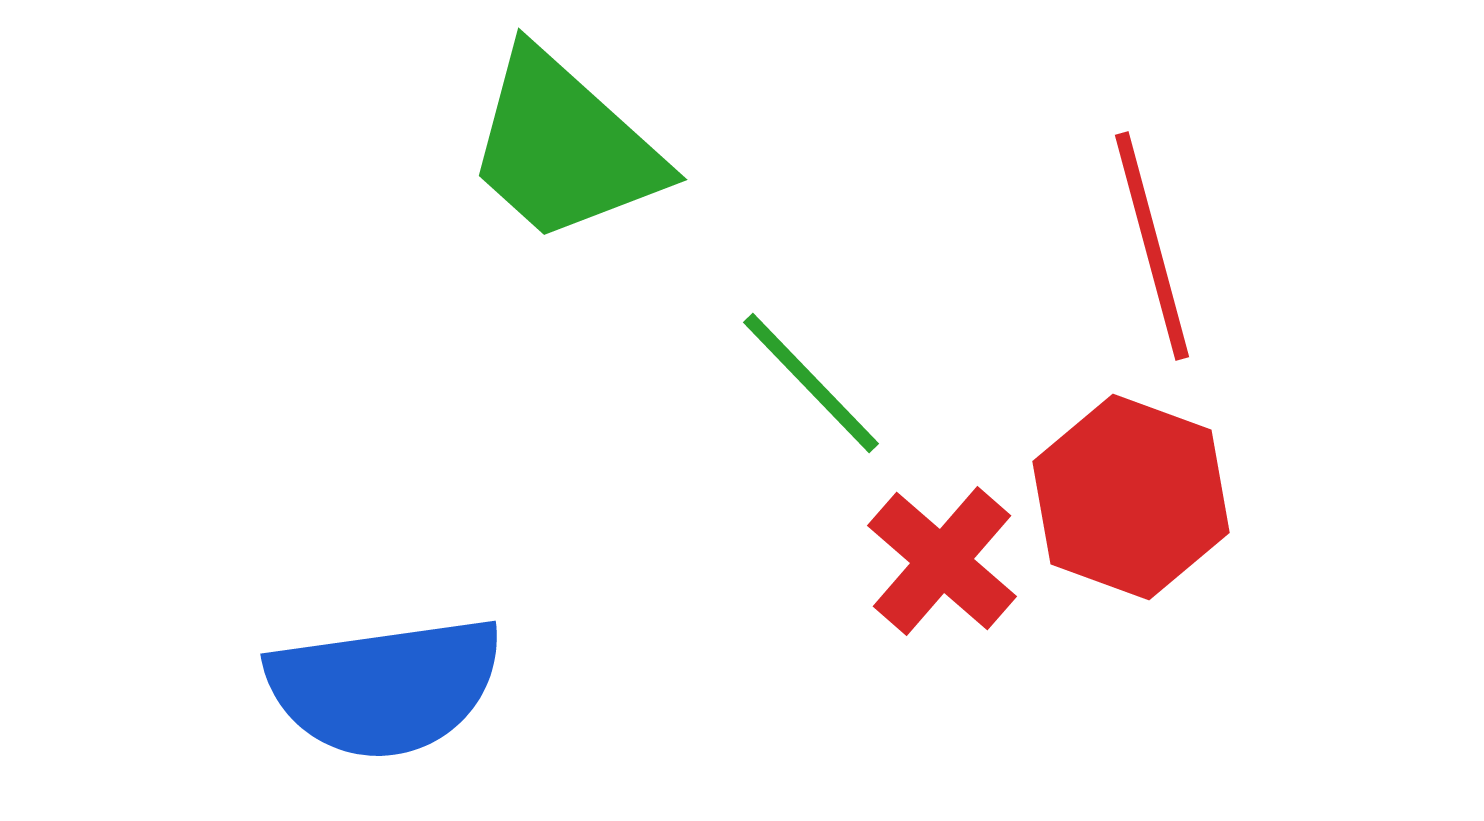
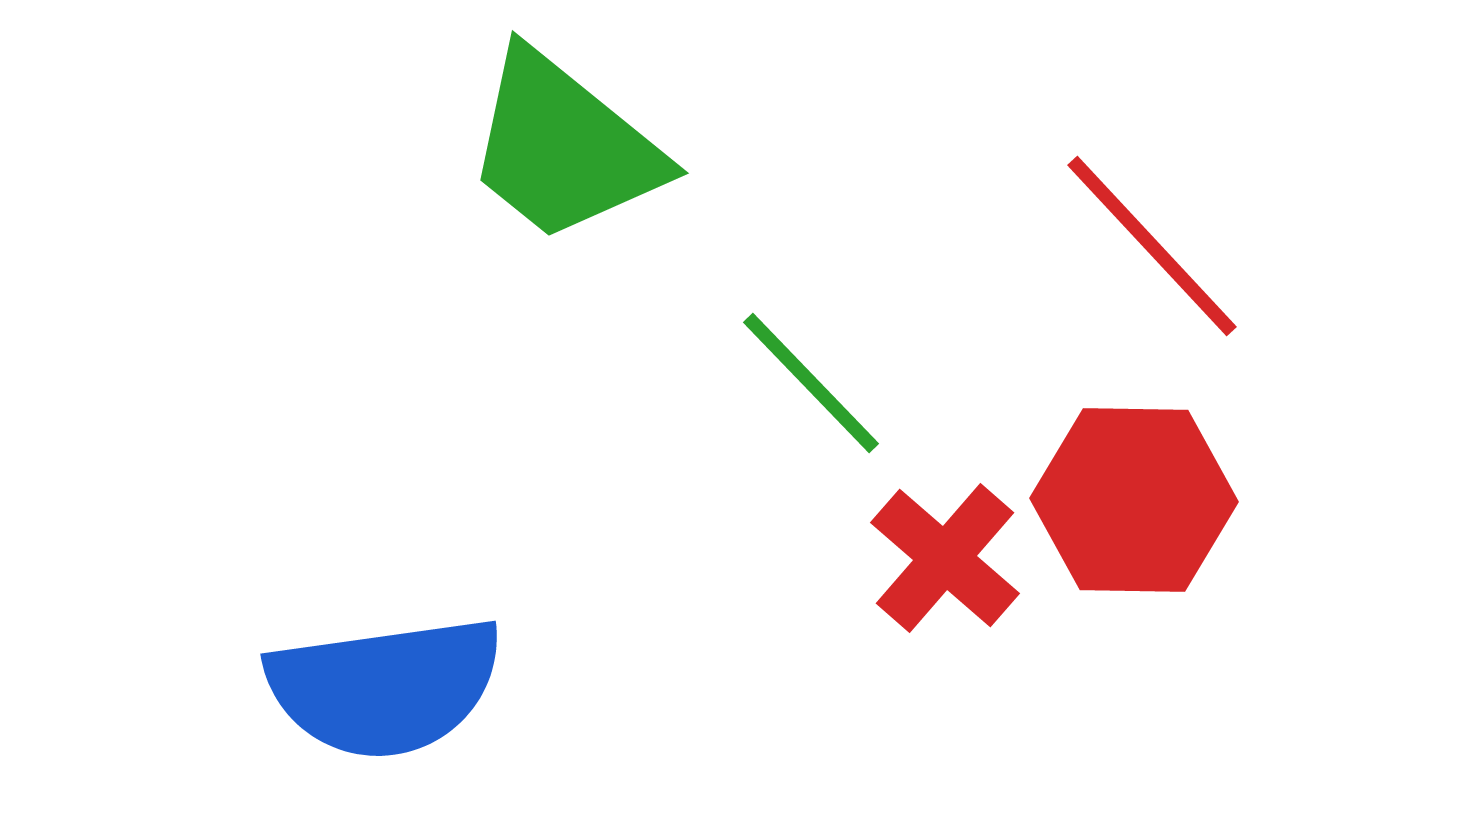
green trapezoid: rotated 3 degrees counterclockwise
red line: rotated 28 degrees counterclockwise
red hexagon: moved 3 px right, 3 px down; rotated 19 degrees counterclockwise
red cross: moved 3 px right, 3 px up
